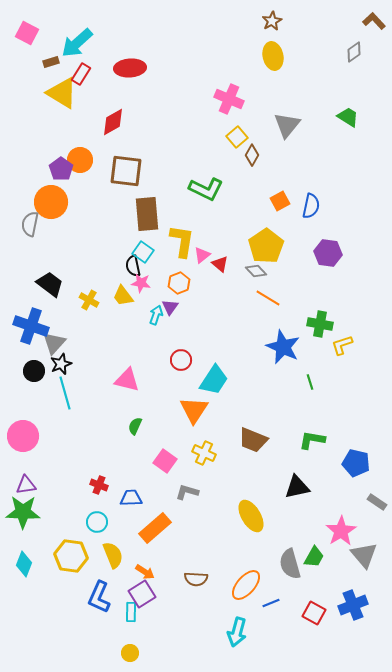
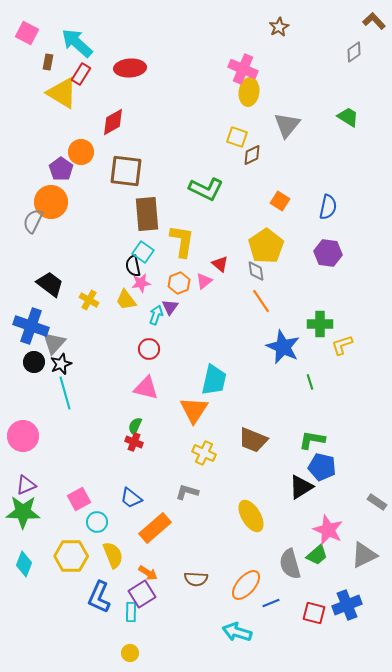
brown star at (272, 21): moved 7 px right, 6 px down
cyan arrow at (77, 43): rotated 84 degrees clockwise
yellow ellipse at (273, 56): moved 24 px left, 36 px down; rotated 20 degrees clockwise
brown rectangle at (51, 62): moved 3 px left; rotated 63 degrees counterclockwise
pink cross at (229, 99): moved 14 px right, 30 px up
yellow square at (237, 137): rotated 30 degrees counterclockwise
brown diamond at (252, 155): rotated 35 degrees clockwise
orange circle at (80, 160): moved 1 px right, 8 px up
orange square at (280, 201): rotated 30 degrees counterclockwise
blue semicircle at (311, 206): moved 17 px right, 1 px down
gray semicircle at (30, 224): moved 3 px right, 3 px up; rotated 15 degrees clockwise
pink triangle at (202, 255): moved 2 px right, 26 px down
gray diamond at (256, 271): rotated 35 degrees clockwise
pink star at (141, 283): rotated 18 degrees counterclockwise
yellow trapezoid at (123, 296): moved 3 px right, 4 px down
orange line at (268, 298): moved 7 px left, 3 px down; rotated 25 degrees clockwise
green cross at (320, 324): rotated 10 degrees counterclockwise
red circle at (181, 360): moved 32 px left, 11 px up
black circle at (34, 371): moved 9 px up
pink triangle at (127, 380): moved 19 px right, 8 px down
cyan trapezoid at (214, 380): rotated 20 degrees counterclockwise
pink square at (165, 461): moved 86 px left, 38 px down; rotated 25 degrees clockwise
blue pentagon at (356, 463): moved 34 px left, 4 px down
purple triangle at (26, 485): rotated 15 degrees counterclockwise
red cross at (99, 485): moved 35 px right, 43 px up
black triangle at (297, 487): moved 4 px right; rotated 20 degrees counterclockwise
blue trapezoid at (131, 498): rotated 140 degrees counterclockwise
pink star at (341, 531): moved 13 px left, 1 px up; rotated 16 degrees counterclockwise
gray triangle at (364, 555): rotated 44 degrees clockwise
yellow hexagon at (71, 556): rotated 8 degrees counterclockwise
green trapezoid at (314, 557): moved 3 px right, 2 px up; rotated 20 degrees clockwise
orange arrow at (145, 572): moved 3 px right, 1 px down
blue cross at (353, 605): moved 6 px left
red square at (314, 613): rotated 15 degrees counterclockwise
cyan arrow at (237, 632): rotated 92 degrees clockwise
